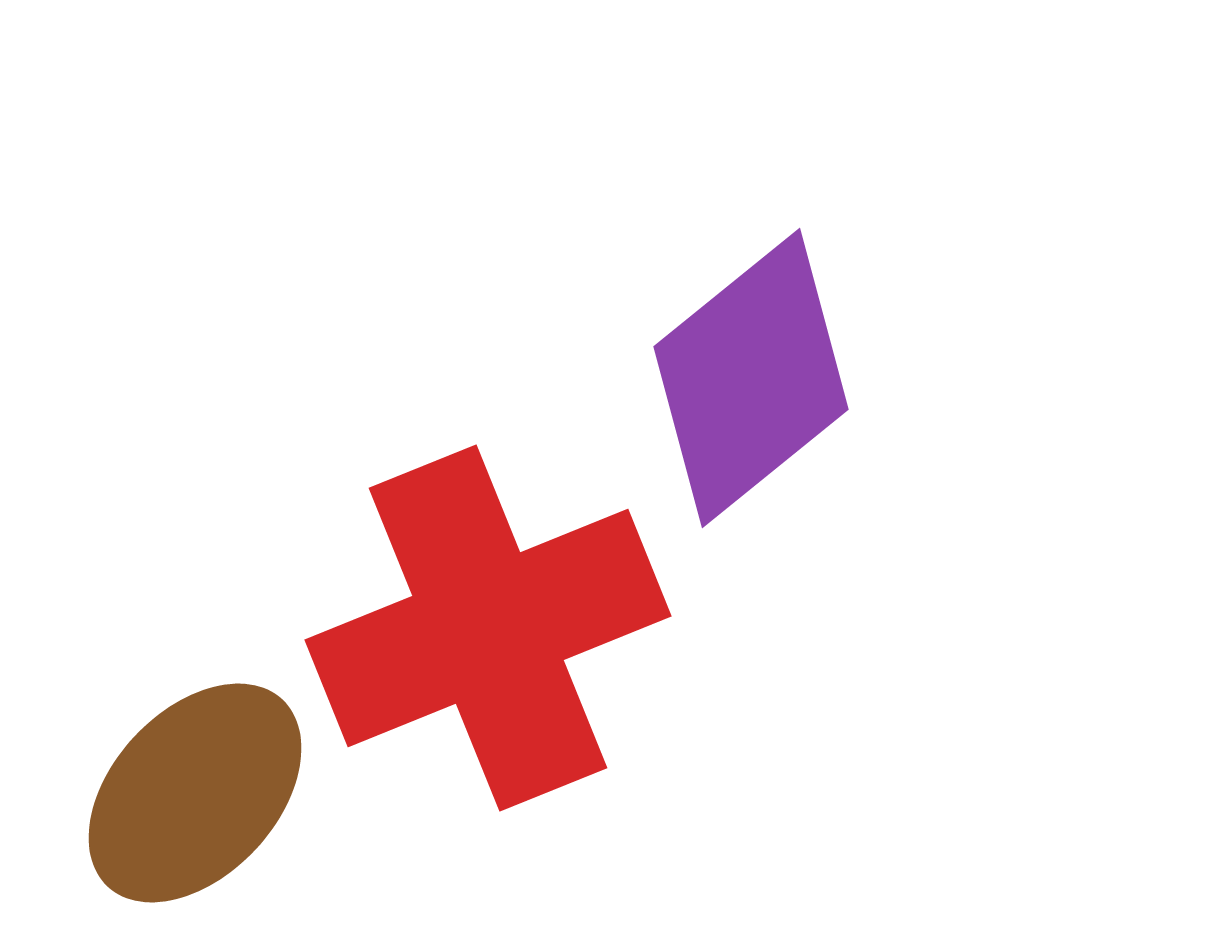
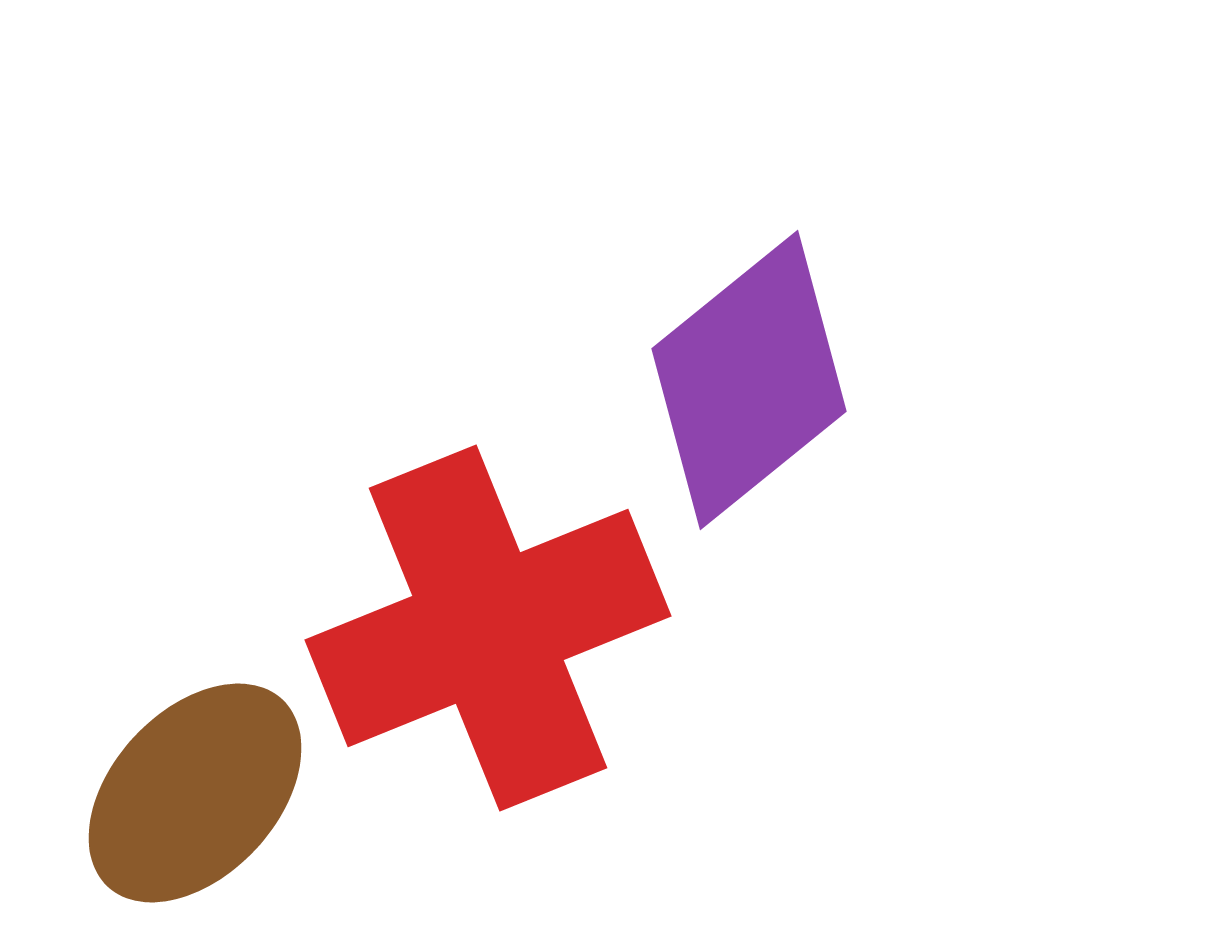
purple diamond: moved 2 px left, 2 px down
